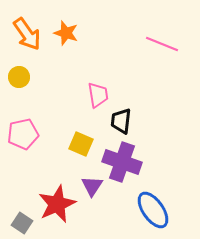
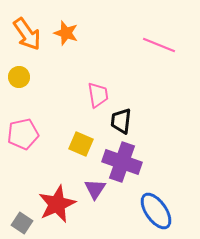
pink line: moved 3 px left, 1 px down
purple triangle: moved 3 px right, 3 px down
blue ellipse: moved 3 px right, 1 px down
